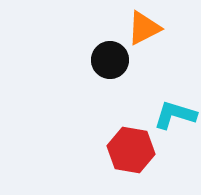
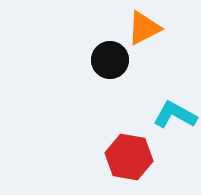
cyan L-shape: rotated 12 degrees clockwise
red hexagon: moved 2 px left, 7 px down
